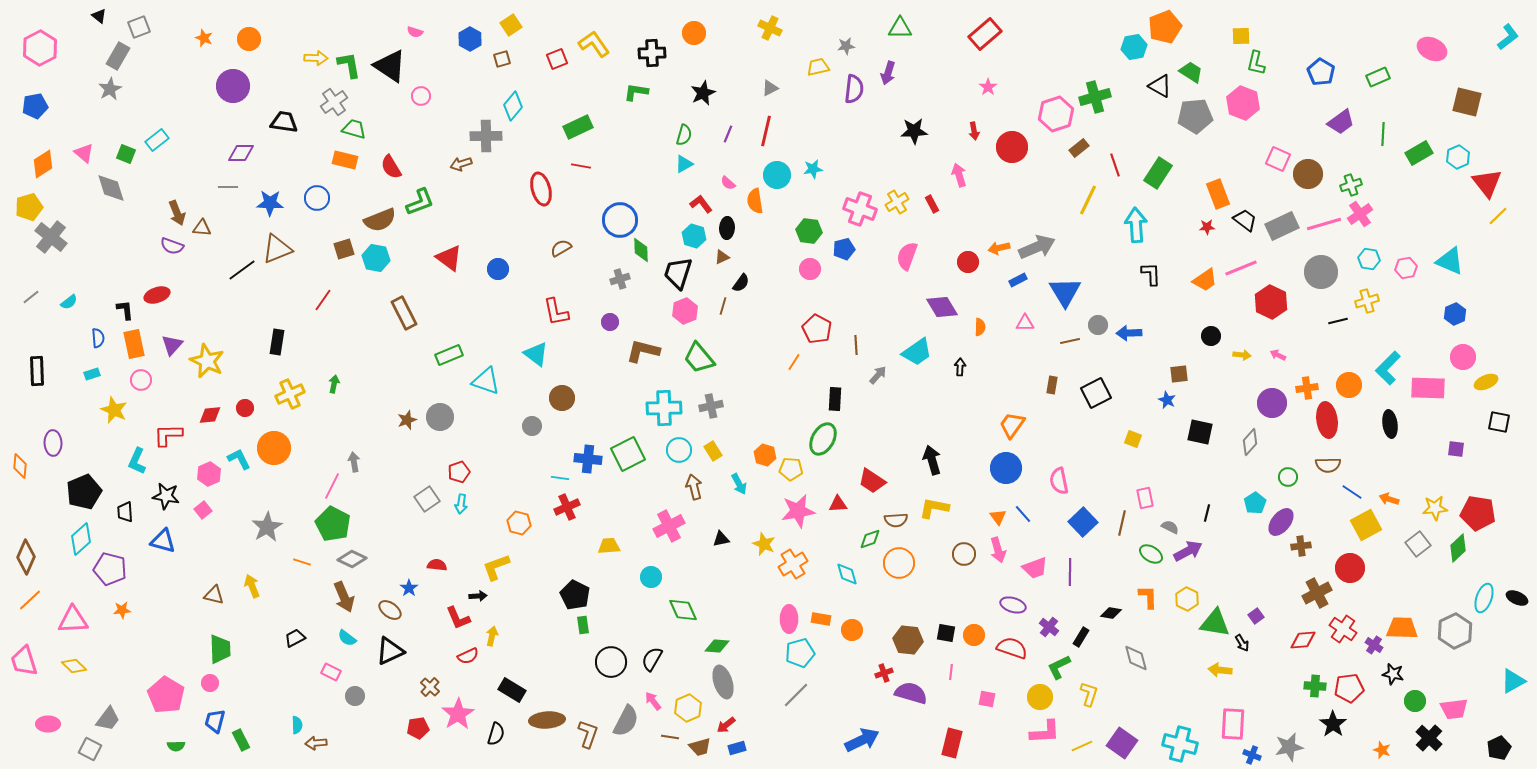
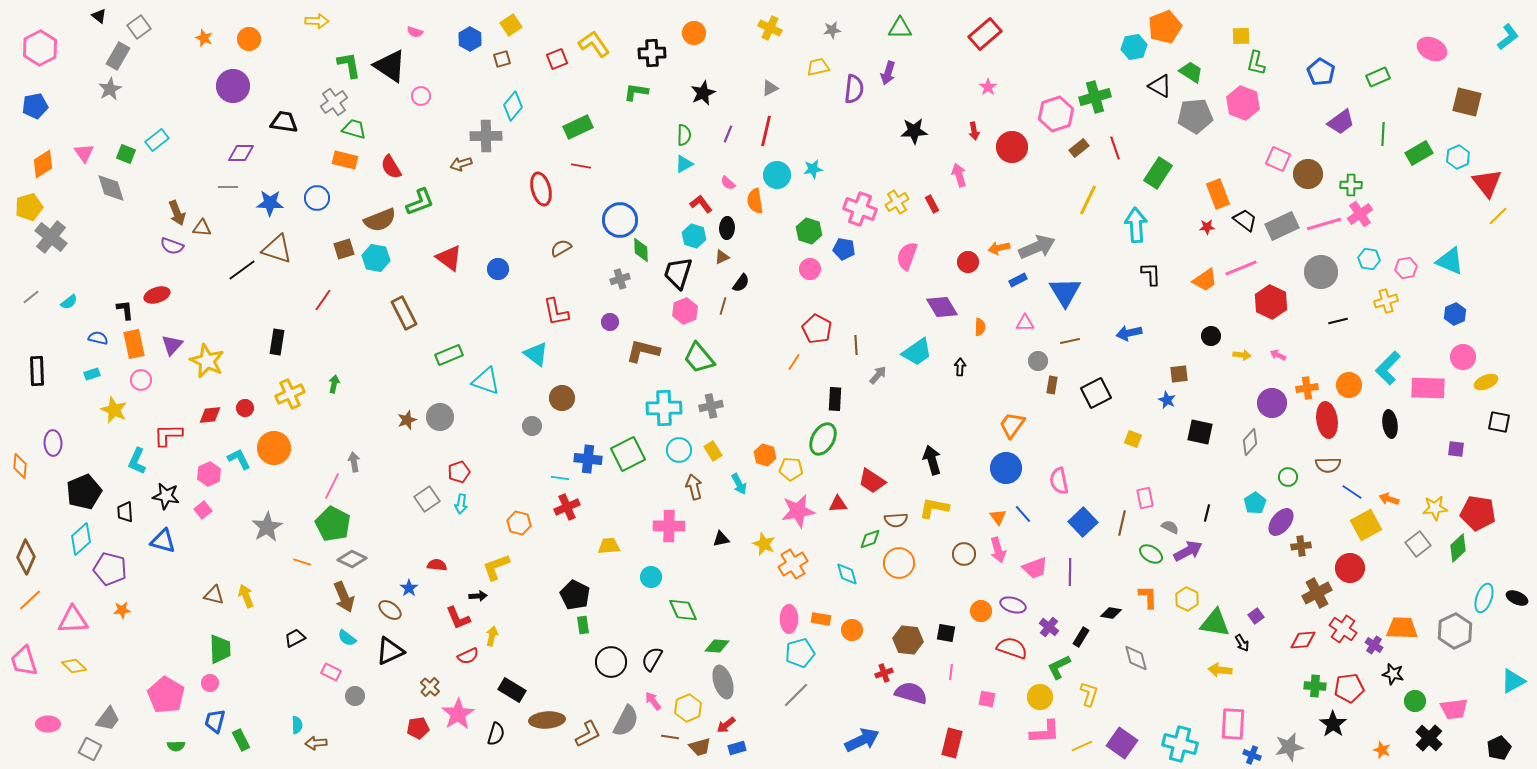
gray square at (139, 27): rotated 15 degrees counterclockwise
gray star at (846, 46): moved 14 px left, 16 px up
yellow arrow at (316, 58): moved 1 px right, 37 px up
green semicircle at (684, 135): rotated 15 degrees counterclockwise
pink triangle at (84, 153): rotated 15 degrees clockwise
red line at (1115, 165): moved 17 px up
green cross at (1351, 185): rotated 20 degrees clockwise
green hexagon at (809, 231): rotated 10 degrees clockwise
brown triangle at (277, 249): rotated 40 degrees clockwise
blue pentagon at (844, 249): rotated 25 degrees clockwise
yellow cross at (1367, 301): moved 19 px right
gray circle at (1098, 325): moved 60 px left, 36 px down
blue arrow at (1129, 333): rotated 10 degrees counterclockwise
blue semicircle at (98, 338): rotated 72 degrees counterclockwise
pink cross at (669, 526): rotated 28 degrees clockwise
yellow arrow at (252, 586): moved 6 px left, 10 px down
orange circle at (974, 635): moved 7 px right, 24 px up
brown L-shape at (588, 734): rotated 44 degrees clockwise
